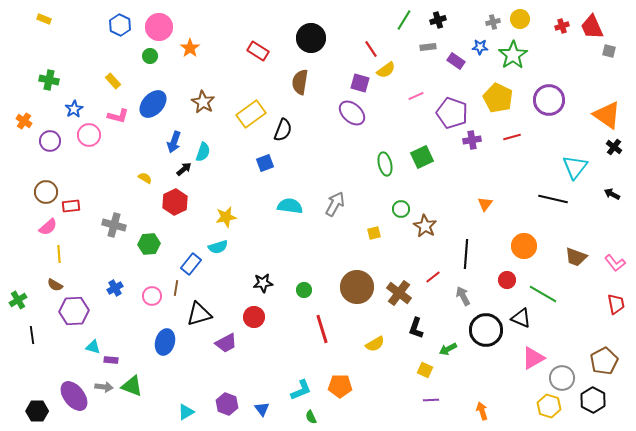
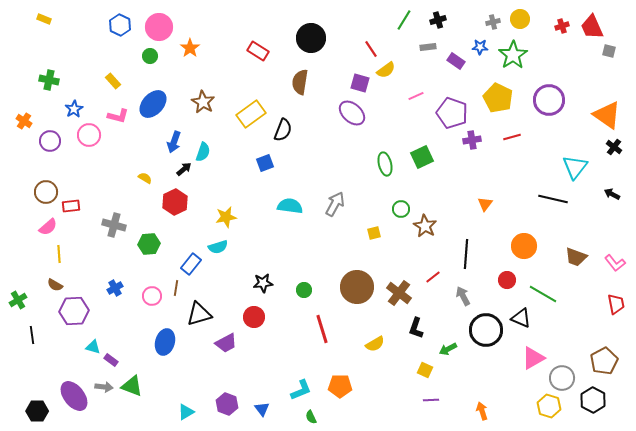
purple rectangle at (111, 360): rotated 32 degrees clockwise
